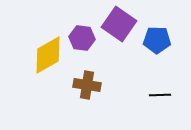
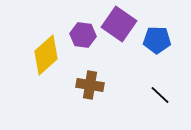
purple hexagon: moved 1 px right, 3 px up
yellow diamond: moved 2 px left; rotated 12 degrees counterclockwise
brown cross: moved 3 px right
black line: rotated 45 degrees clockwise
